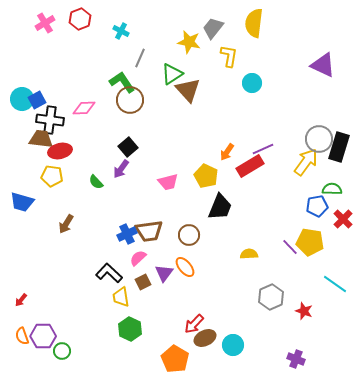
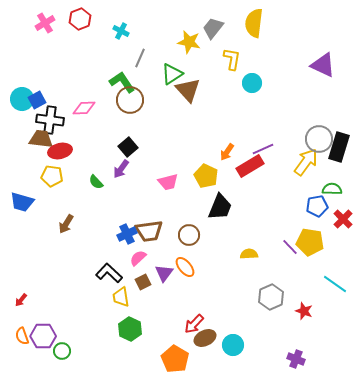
yellow L-shape at (229, 56): moved 3 px right, 3 px down
